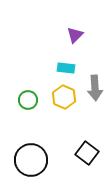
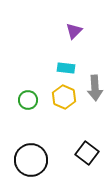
purple triangle: moved 1 px left, 4 px up
